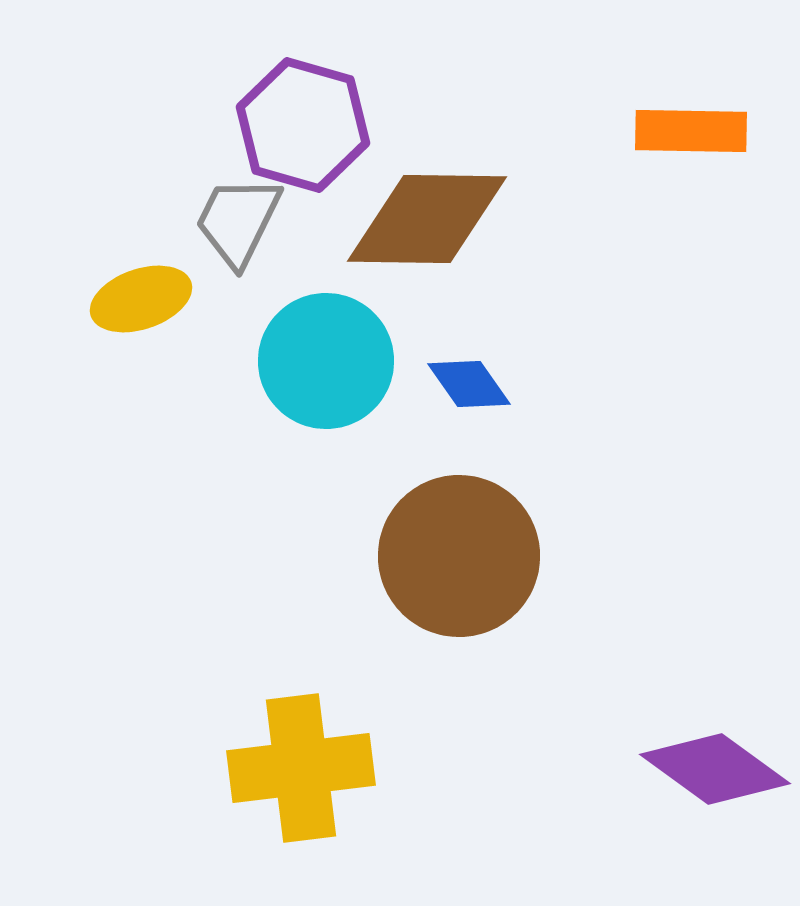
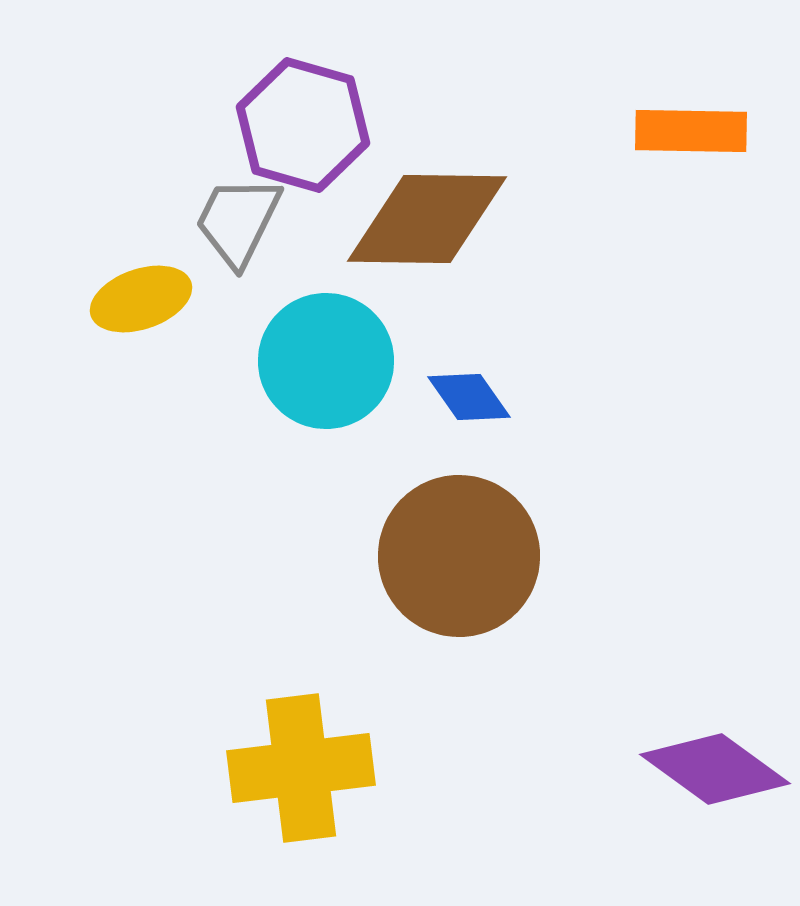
blue diamond: moved 13 px down
